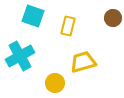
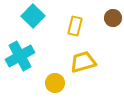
cyan square: rotated 25 degrees clockwise
yellow rectangle: moved 7 px right
